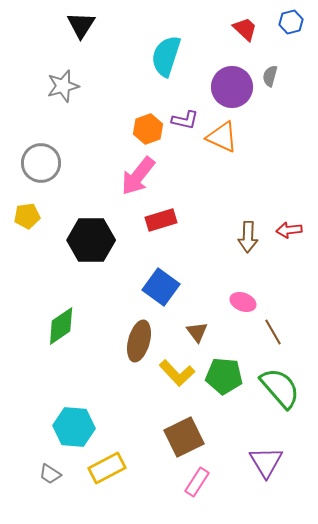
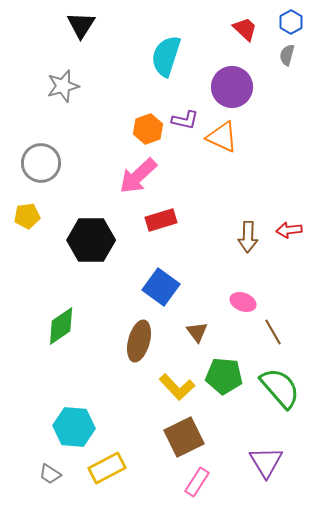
blue hexagon: rotated 15 degrees counterclockwise
gray semicircle: moved 17 px right, 21 px up
pink arrow: rotated 9 degrees clockwise
yellow L-shape: moved 14 px down
